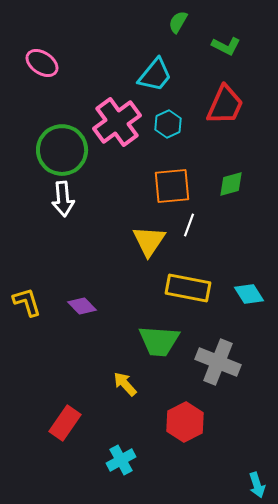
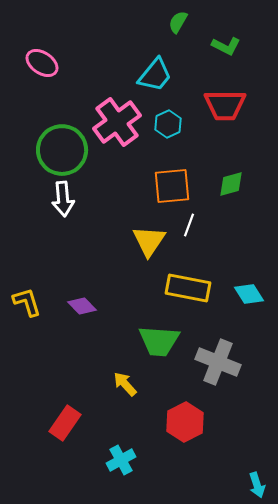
red trapezoid: rotated 66 degrees clockwise
